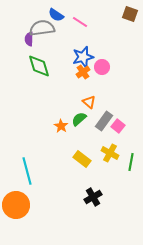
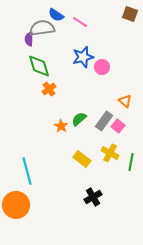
orange cross: moved 34 px left, 17 px down
orange triangle: moved 36 px right, 1 px up
